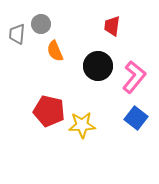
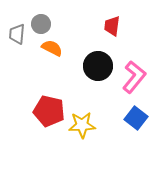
orange semicircle: moved 3 px left, 3 px up; rotated 140 degrees clockwise
